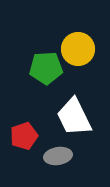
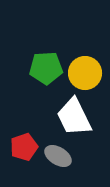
yellow circle: moved 7 px right, 24 px down
red pentagon: moved 11 px down
gray ellipse: rotated 40 degrees clockwise
